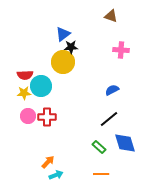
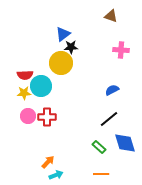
yellow circle: moved 2 px left, 1 px down
